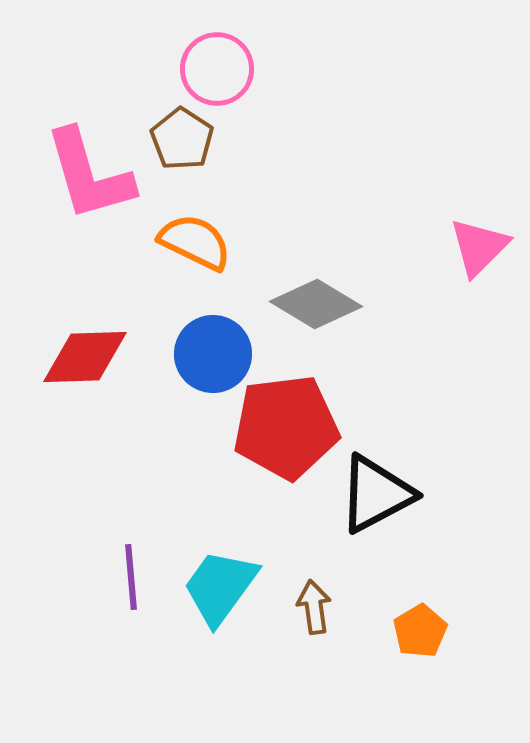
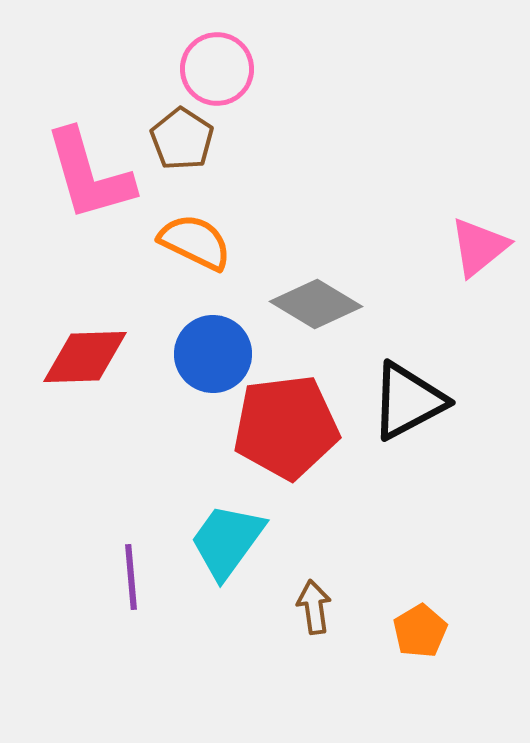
pink triangle: rotated 6 degrees clockwise
black triangle: moved 32 px right, 93 px up
cyan trapezoid: moved 7 px right, 46 px up
